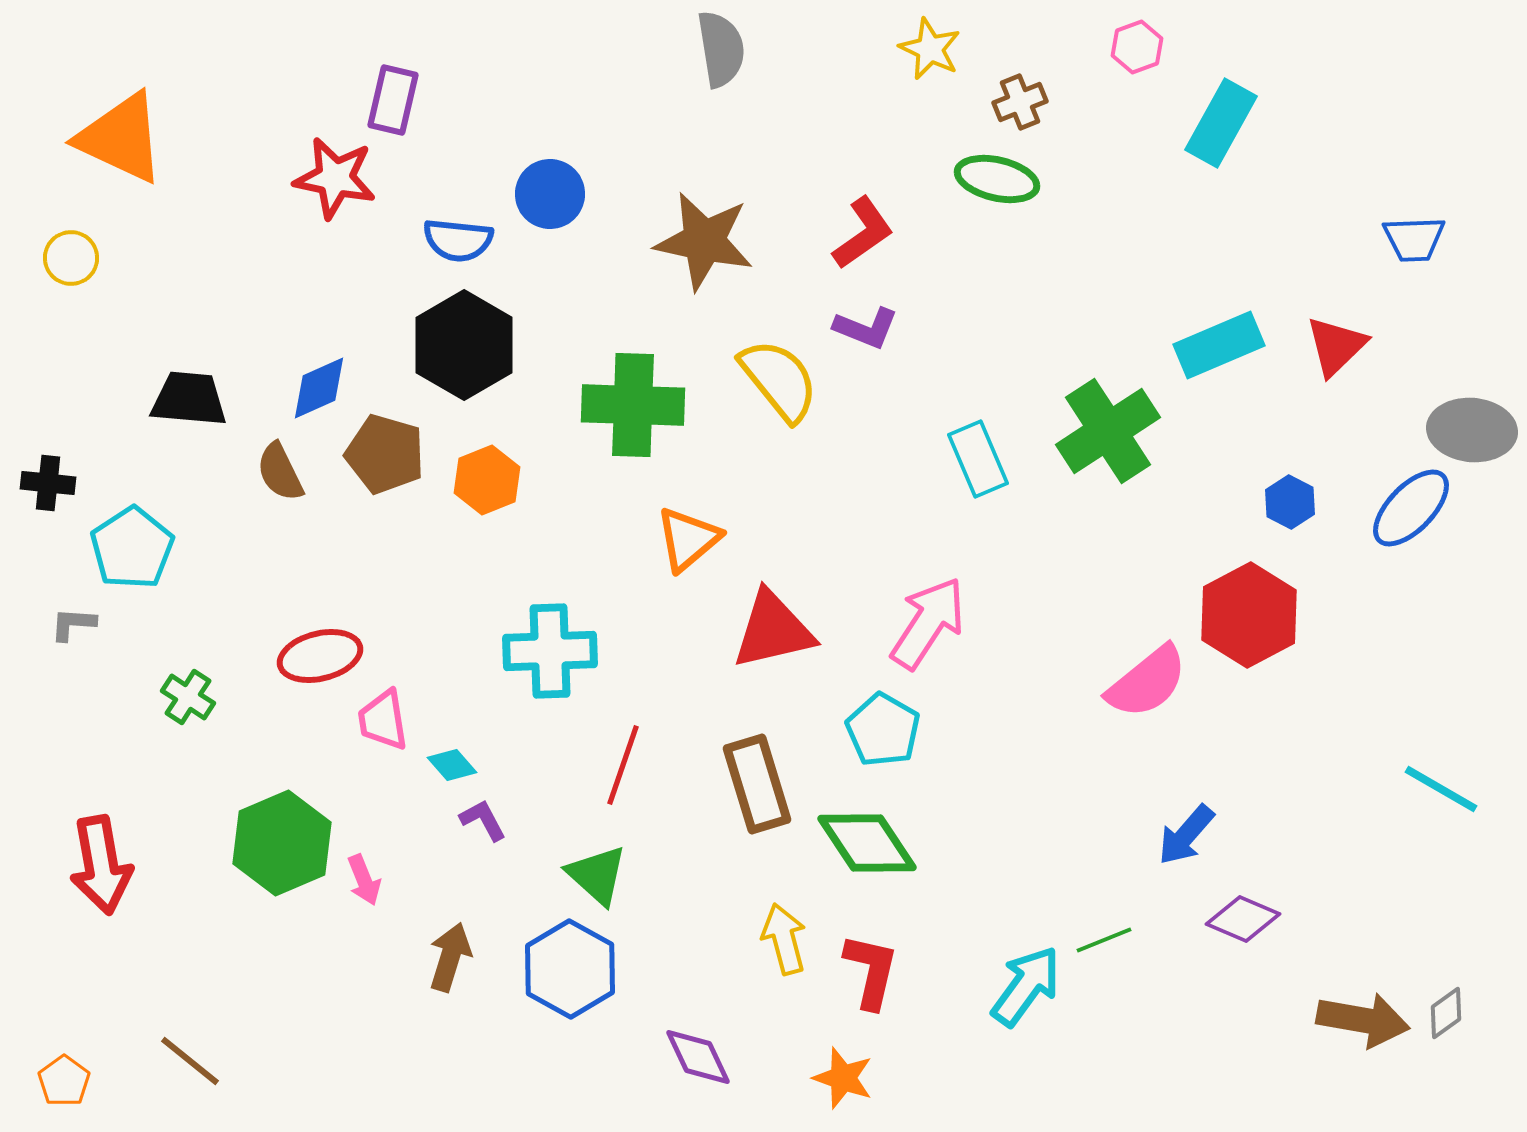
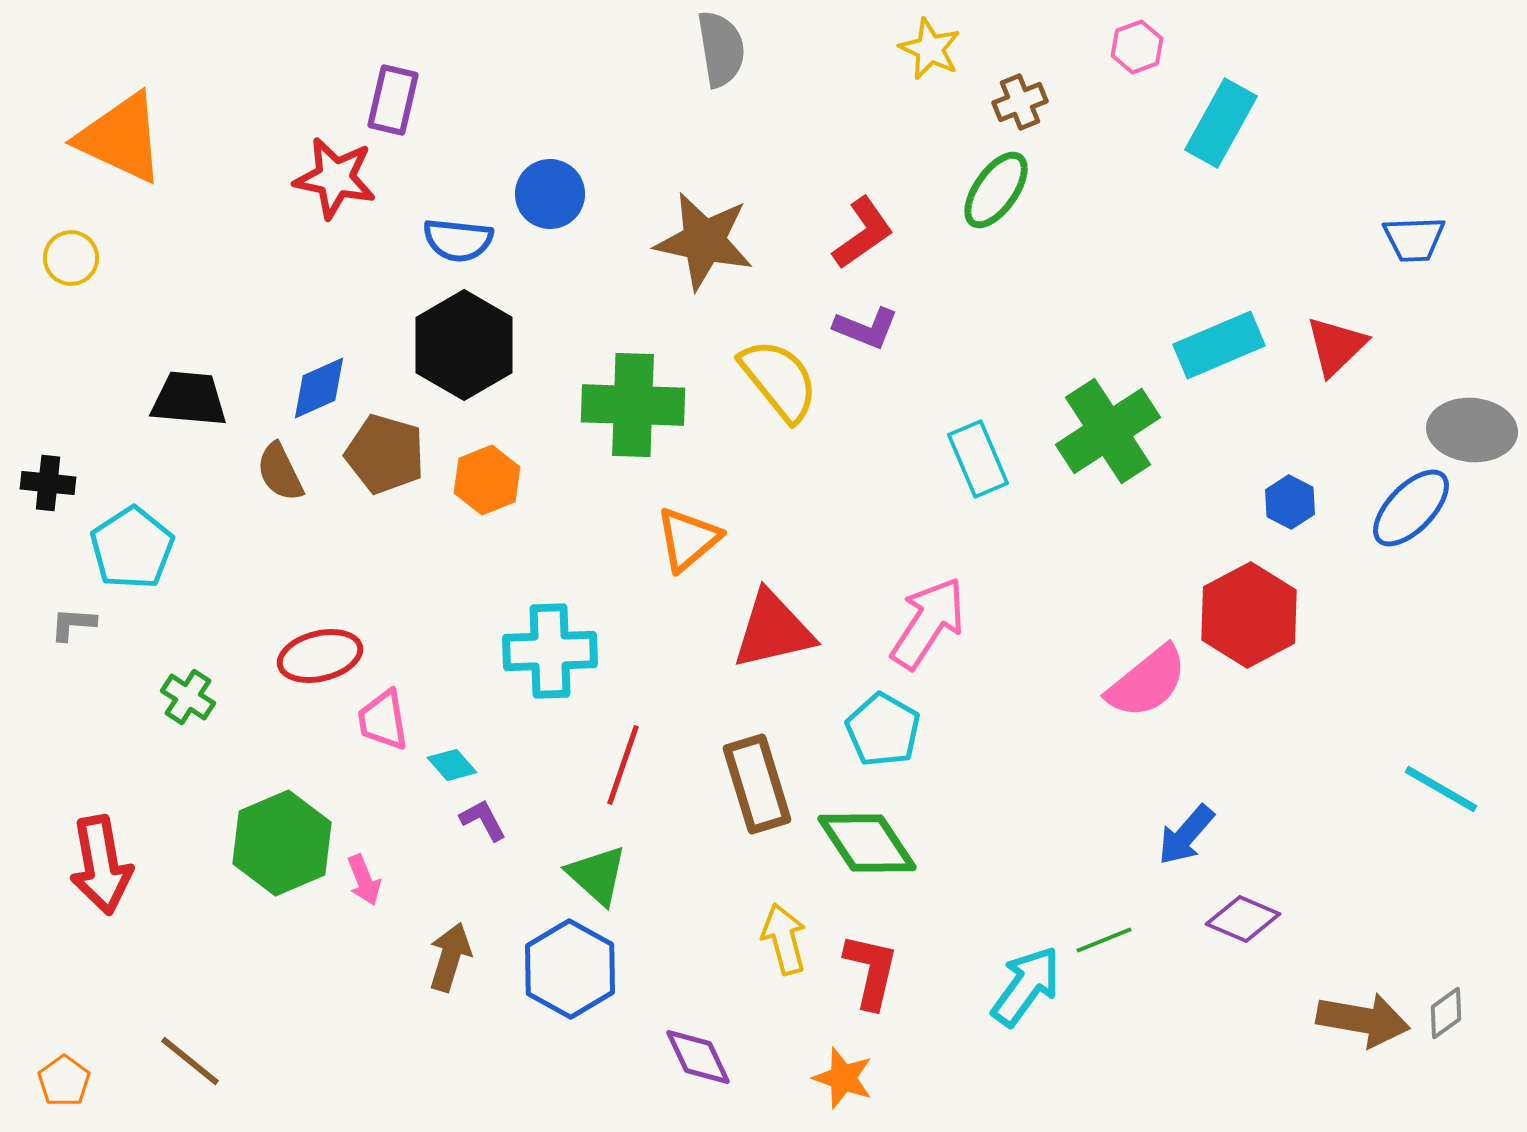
green ellipse at (997, 179): moved 1 px left, 11 px down; rotated 68 degrees counterclockwise
